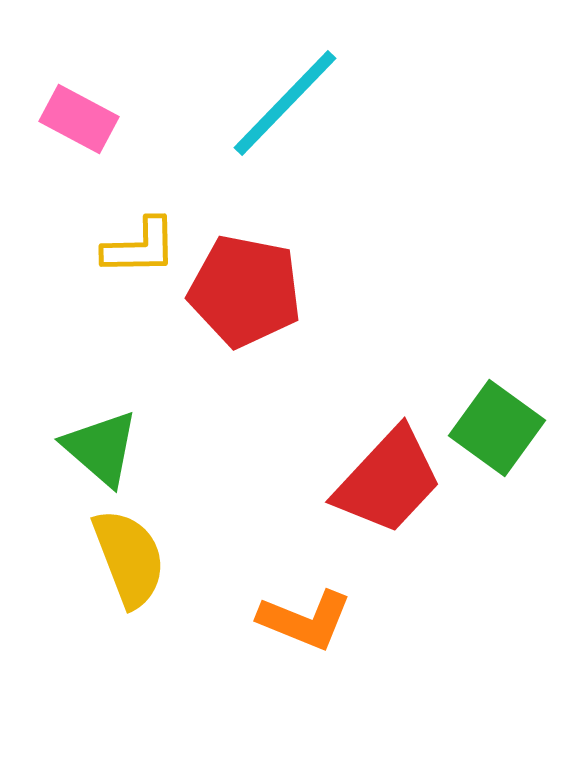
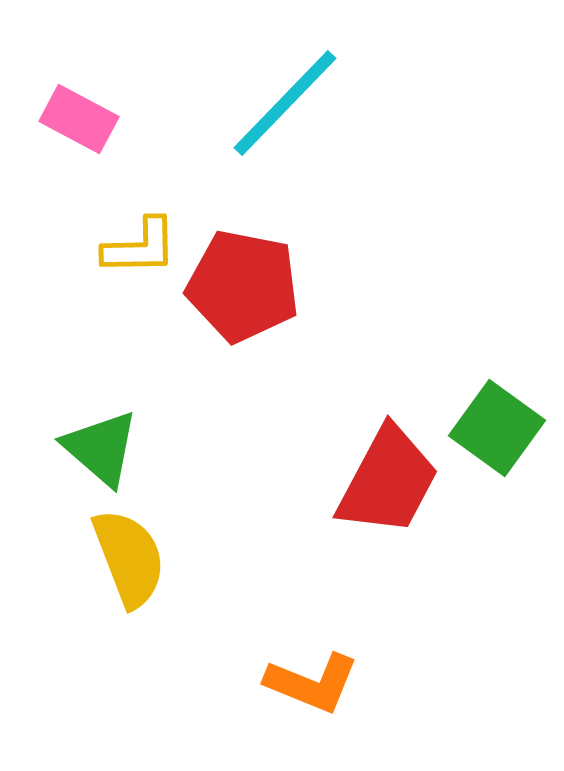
red pentagon: moved 2 px left, 5 px up
red trapezoid: rotated 15 degrees counterclockwise
orange L-shape: moved 7 px right, 63 px down
